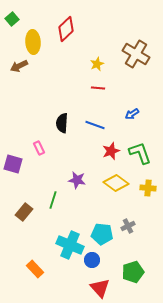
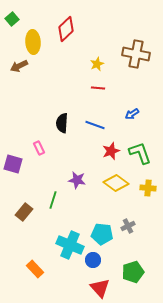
brown cross: rotated 20 degrees counterclockwise
blue circle: moved 1 px right
